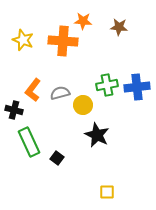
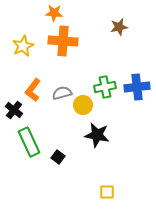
orange star: moved 29 px left, 8 px up
brown star: rotated 18 degrees counterclockwise
yellow star: moved 6 px down; rotated 25 degrees clockwise
green cross: moved 2 px left, 2 px down
gray semicircle: moved 2 px right
black cross: rotated 24 degrees clockwise
black star: rotated 15 degrees counterclockwise
black square: moved 1 px right, 1 px up
